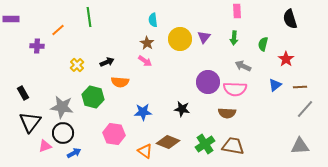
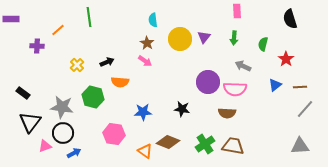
black rectangle: rotated 24 degrees counterclockwise
